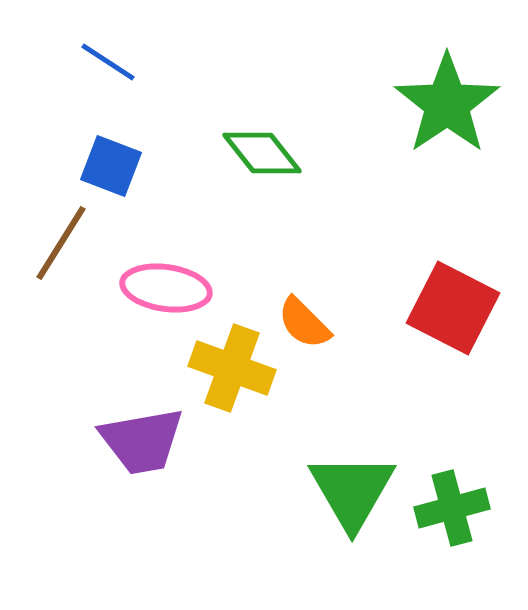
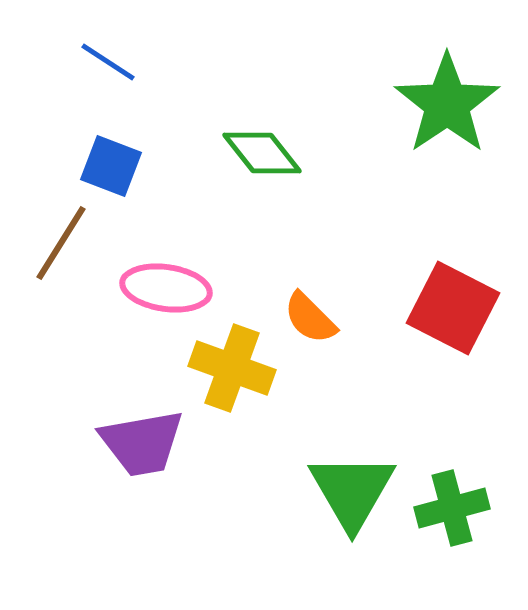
orange semicircle: moved 6 px right, 5 px up
purple trapezoid: moved 2 px down
